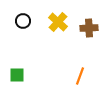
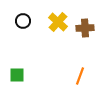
brown cross: moved 4 px left
